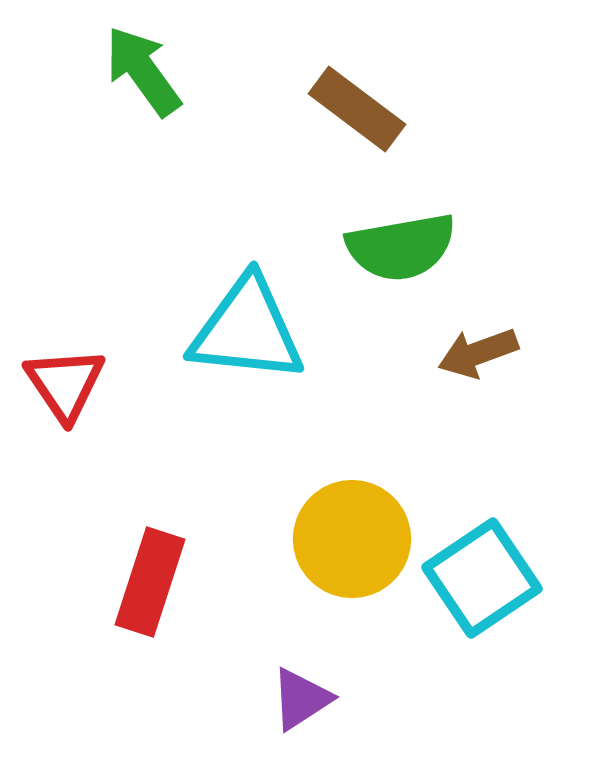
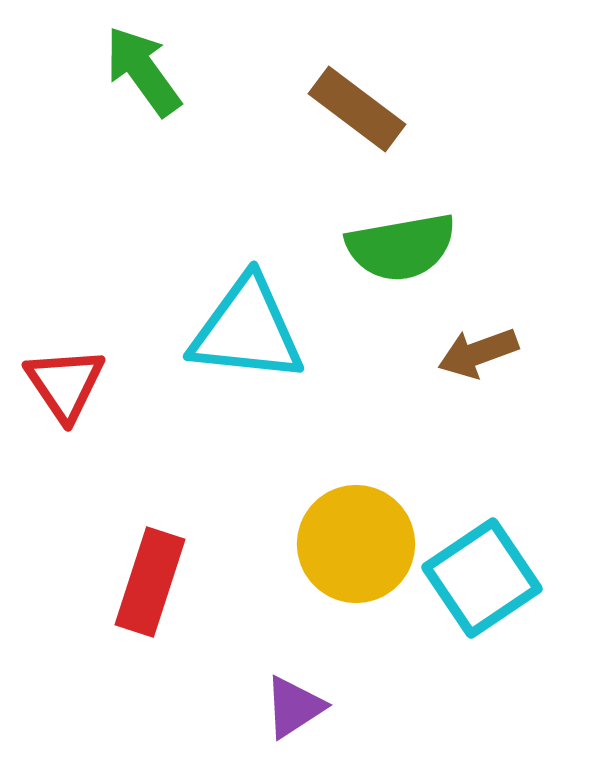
yellow circle: moved 4 px right, 5 px down
purple triangle: moved 7 px left, 8 px down
